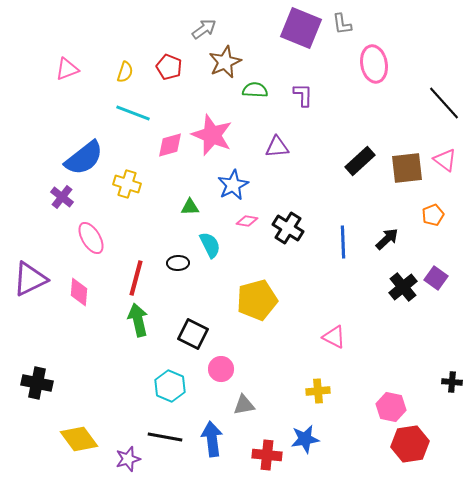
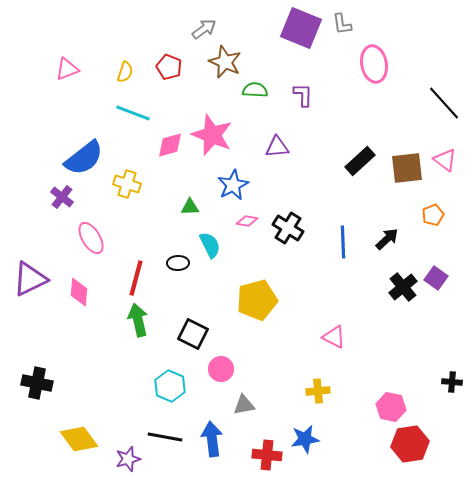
brown star at (225, 62): rotated 24 degrees counterclockwise
